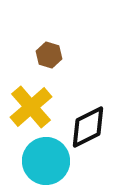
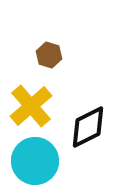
yellow cross: moved 1 px up
cyan circle: moved 11 px left
